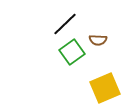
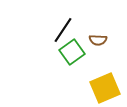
black line: moved 2 px left, 6 px down; rotated 12 degrees counterclockwise
